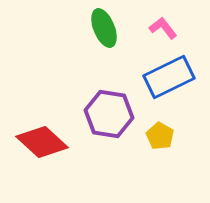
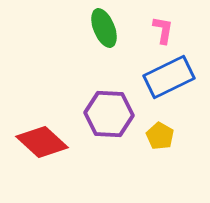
pink L-shape: moved 2 px down; rotated 48 degrees clockwise
purple hexagon: rotated 6 degrees counterclockwise
